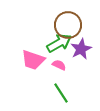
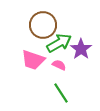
brown circle: moved 25 px left
purple star: rotated 10 degrees counterclockwise
